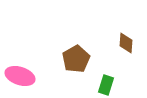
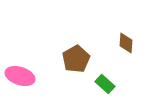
green rectangle: moved 1 px left, 1 px up; rotated 66 degrees counterclockwise
